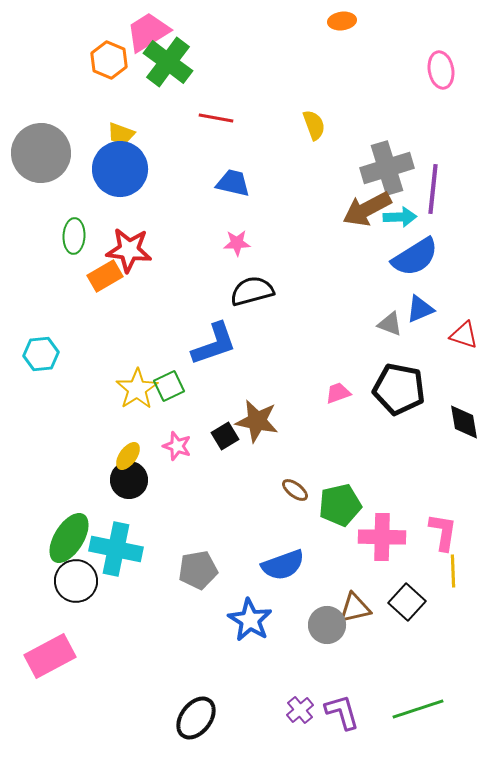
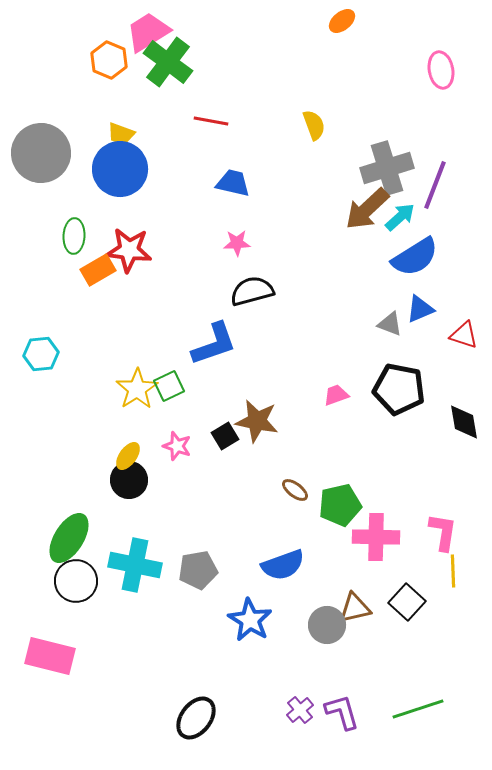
orange ellipse at (342, 21): rotated 32 degrees counterclockwise
red line at (216, 118): moved 5 px left, 3 px down
purple line at (433, 189): moved 2 px right, 4 px up; rotated 15 degrees clockwise
brown arrow at (367, 209): rotated 15 degrees counterclockwise
cyan arrow at (400, 217): rotated 40 degrees counterclockwise
orange rectangle at (105, 276): moved 7 px left, 6 px up
pink trapezoid at (338, 393): moved 2 px left, 2 px down
pink cross at (382, 537): moved 6 px left
cyan cross at (116, 549): moved 19 px right, 16 px down
pink rectangle at (50, 656): rotated 42 degrees clockwise
